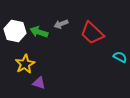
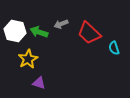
red trapezoid: moved 3 px left
cyan semicircle: moved 6 px left, 9 px up; rotated 136 degrees counterclockwise
yellow star: moved 3 px right, 5 px up
